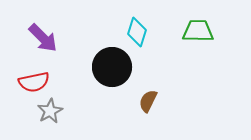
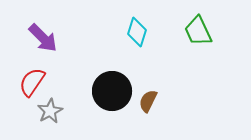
green trapezoid: rotated 116 degrees counterclockwise
black circle: moved 24 px down
red semicircle: moved 2 px left; rotated 136 degrees clockwise
